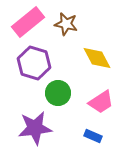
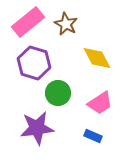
brown star: rotated 15 degrees clockwise
pink trapezoid: moved 1 px left, 1 px down
purple star: moved 2 px right
